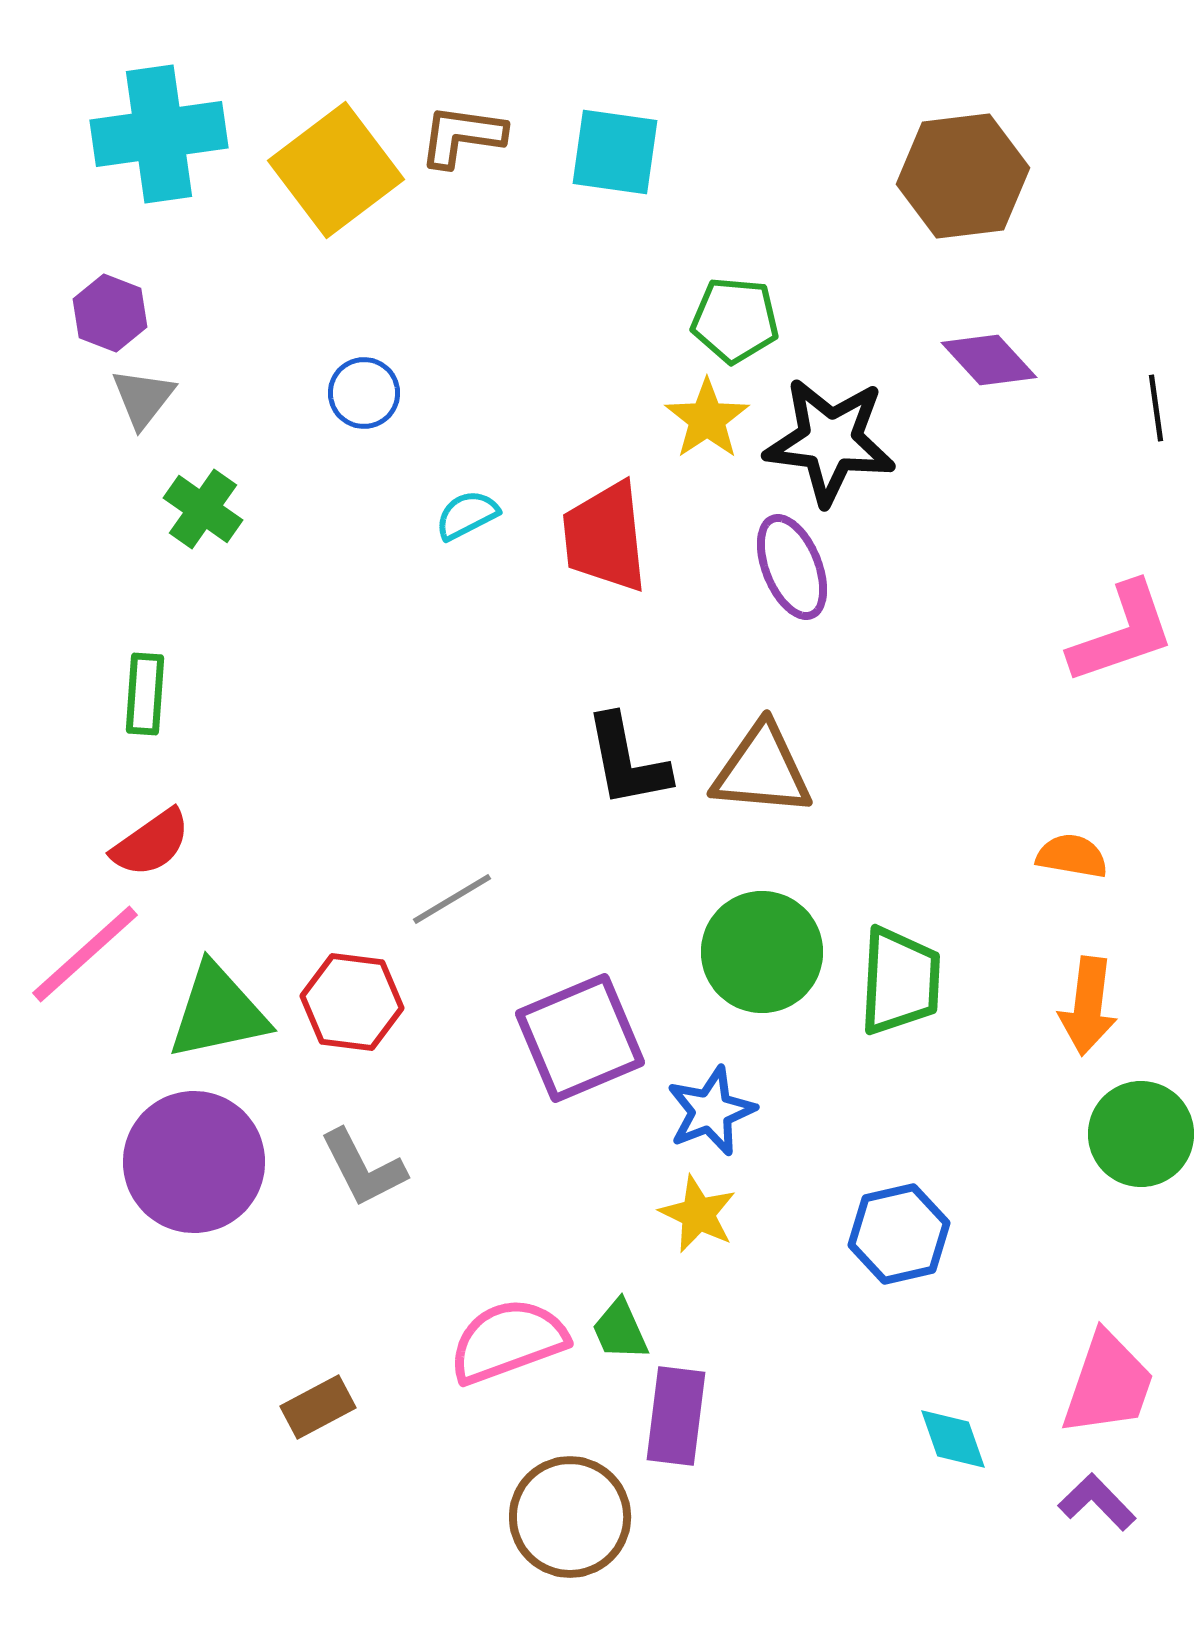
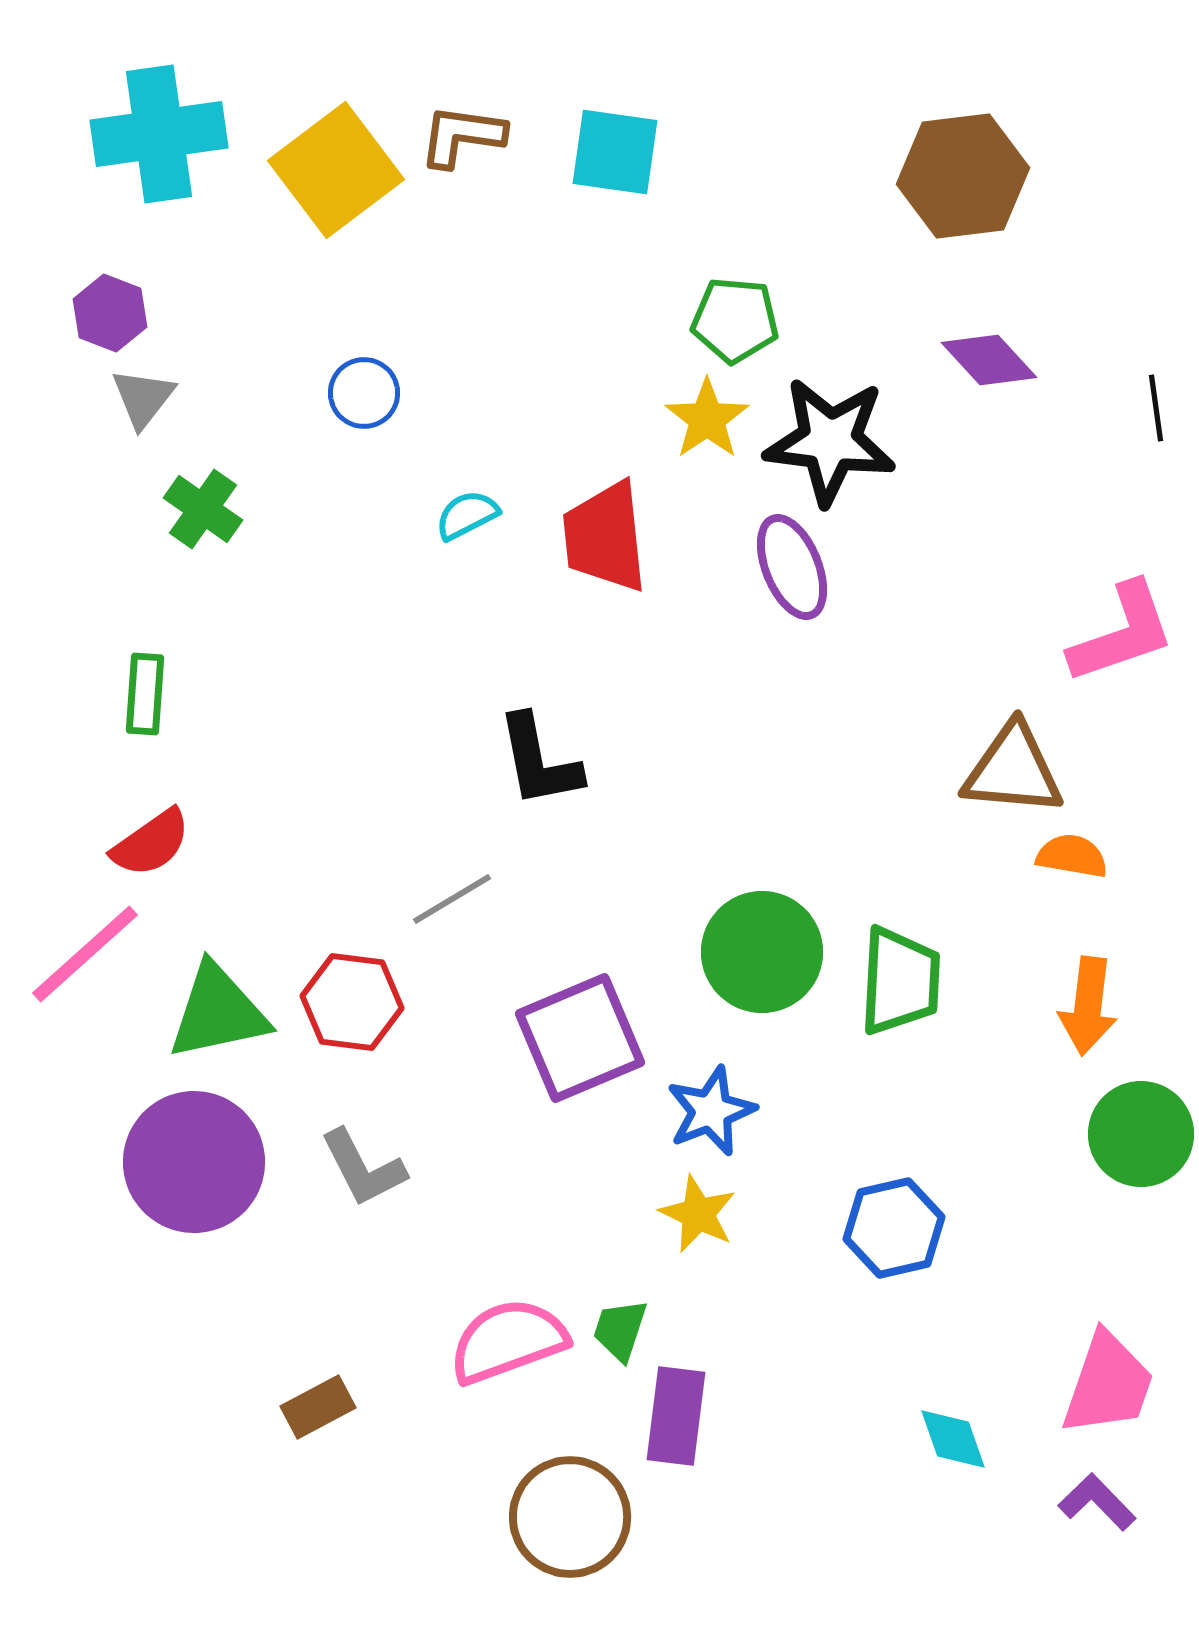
black L-shape at (627, 761): moved 88 px left
brown triangle at (762, 770): moved 251 px right
blue hexagon at (899, 1234): moved 5 px left, 6 px up
green trapezoid at (620, 1330): rotated 42 degrees clockwise
